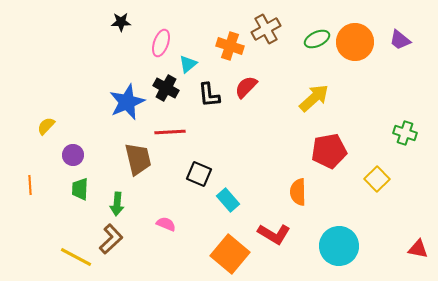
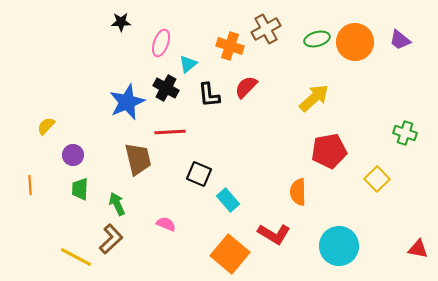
green ellipse: rotated 10 degrees clockwise
green arrow: rotated 150 degrees clockwise
